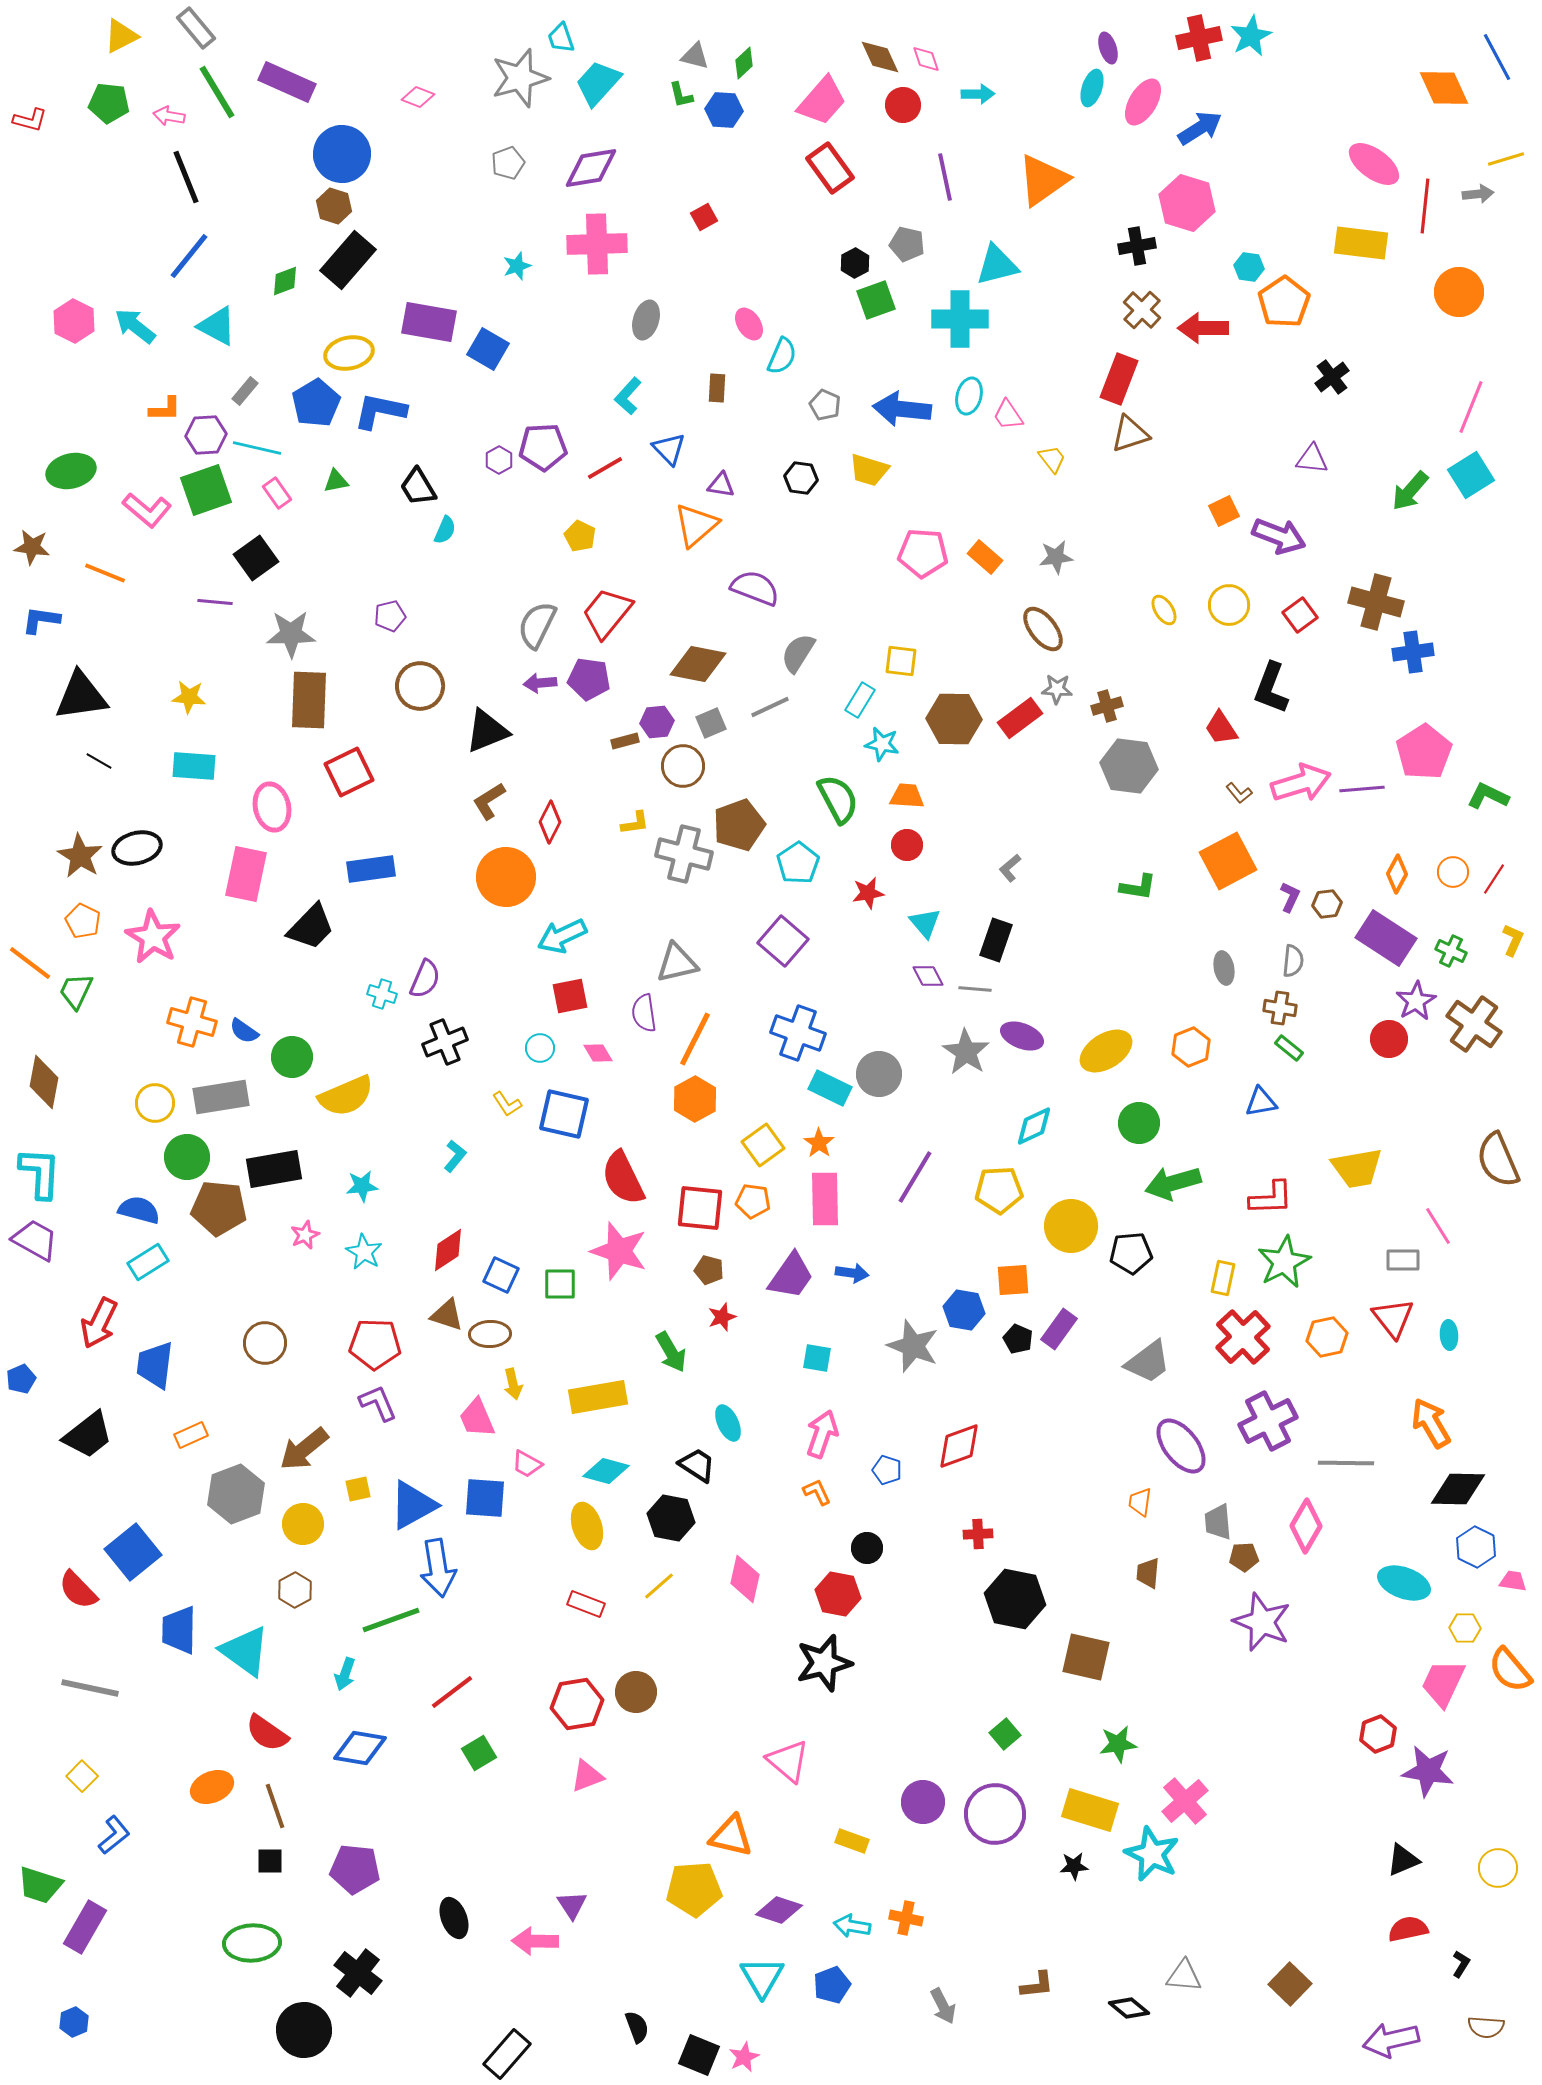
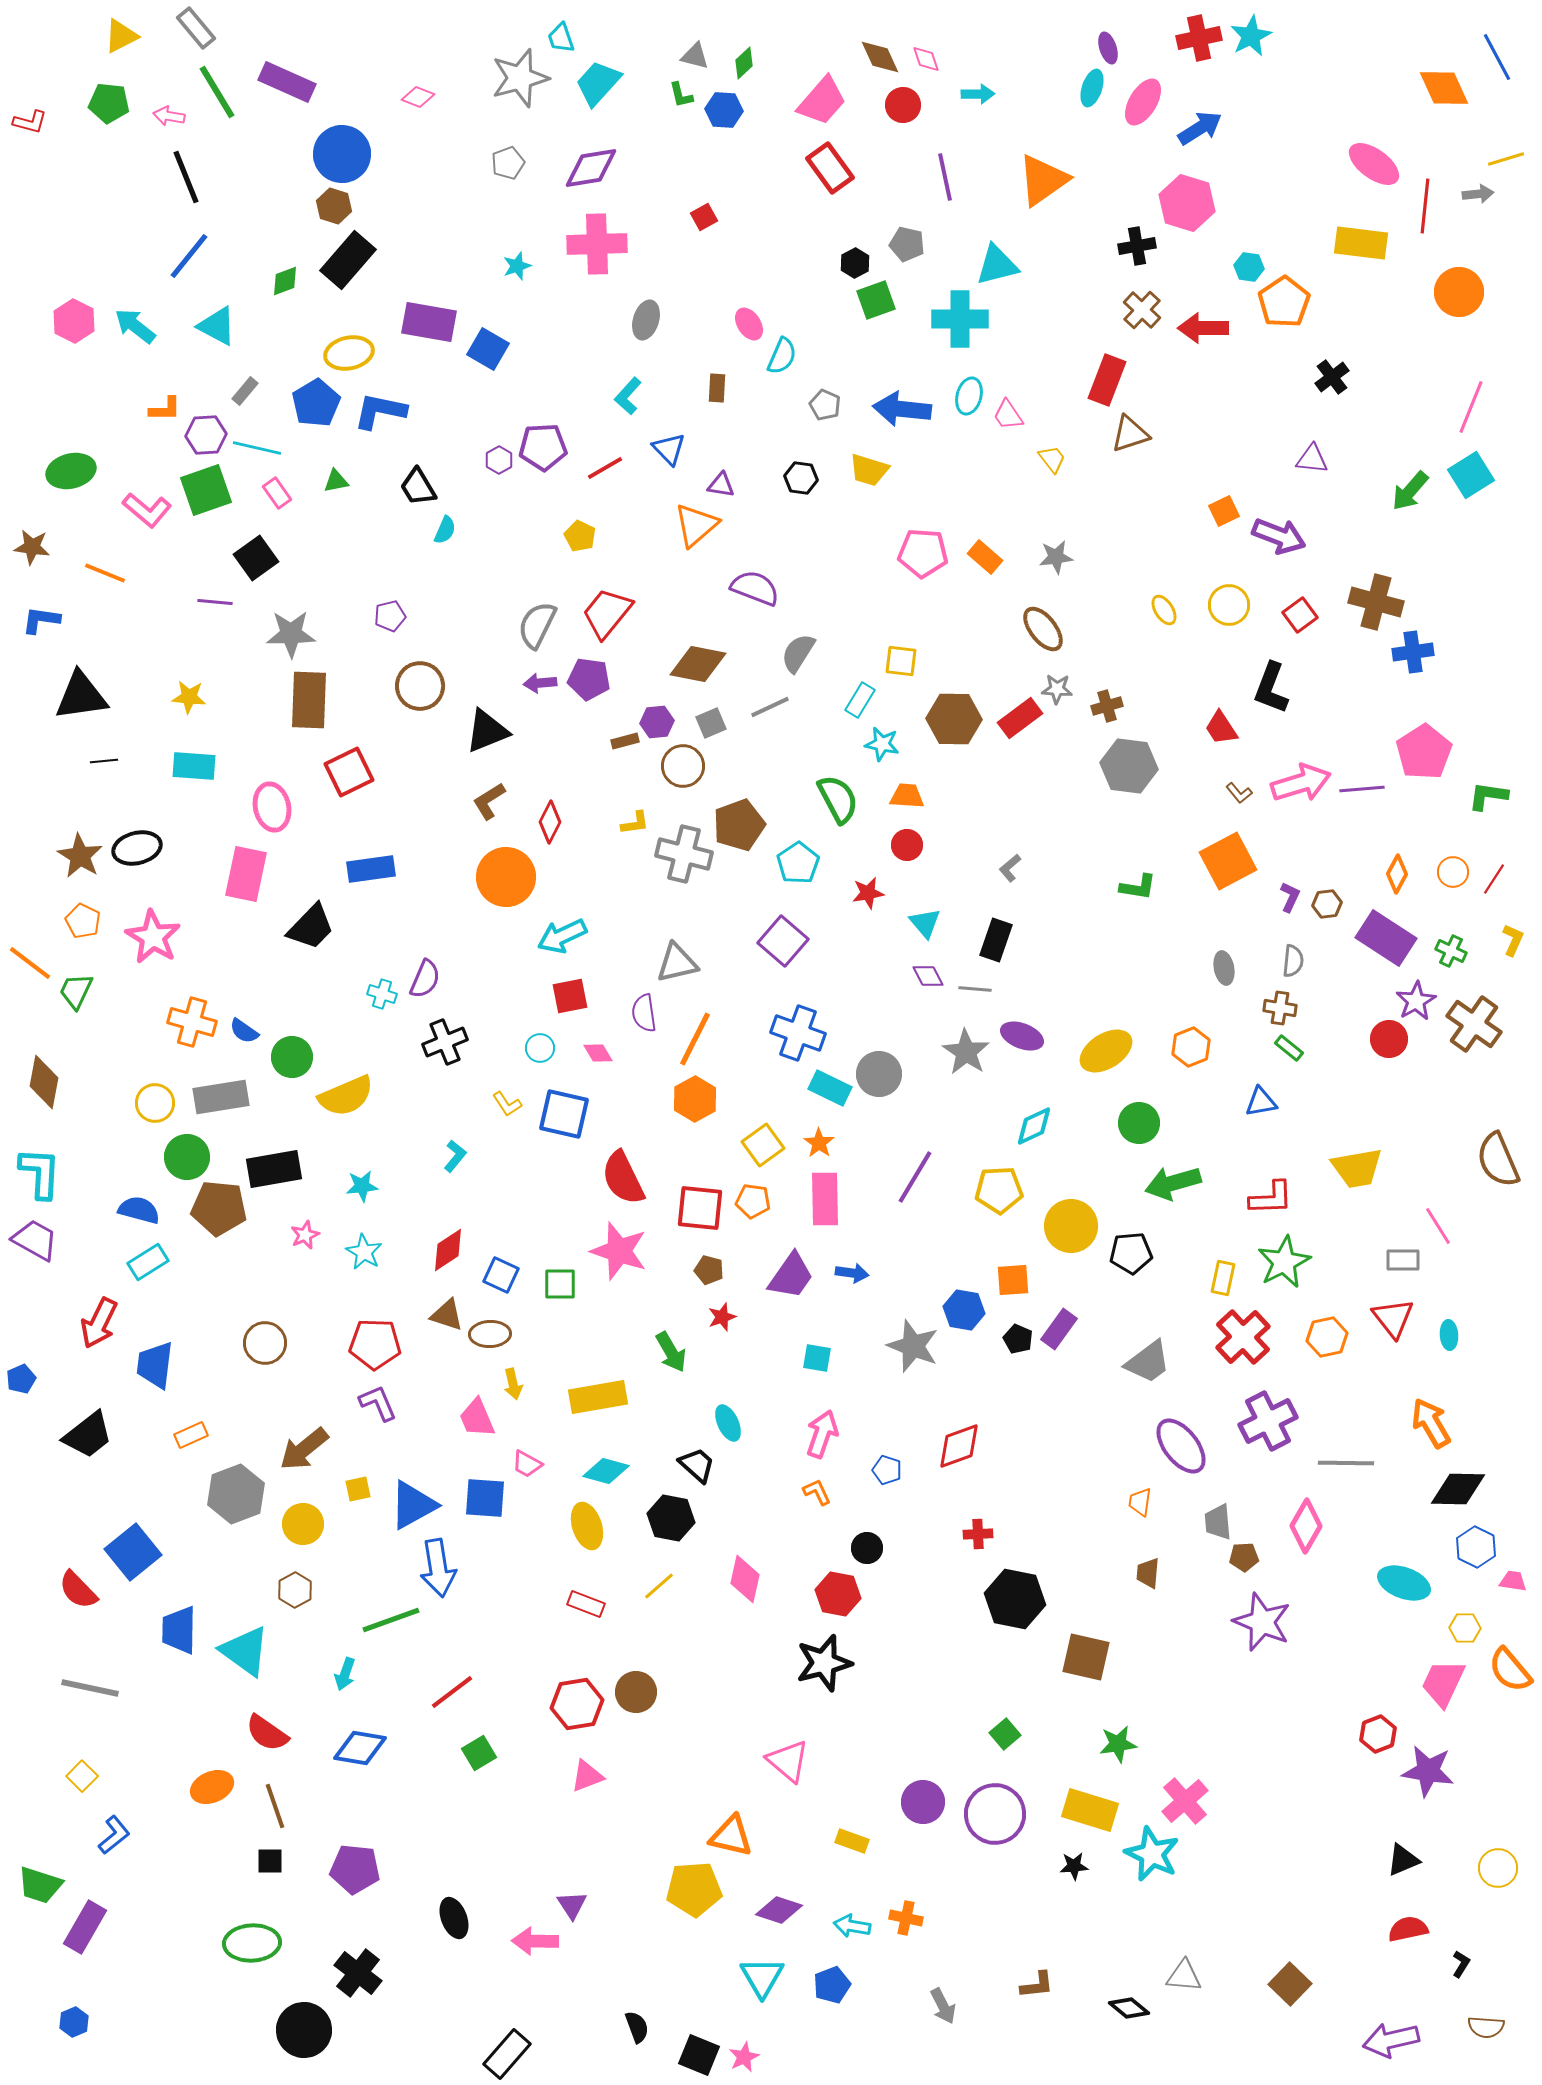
red L-shape at (30, 120): moved 2 px down
red rectangle at (1119, 379): moved 12 px left, 1 px down
black line at (99, 761): moved 5 px right; rotated 36 degrees counterclockwise
green L-shape at (1488, 796): rotated 18 degrees counterclockwise
black trapezoid at (697, 1465): rotated 9 degrees clockwise
